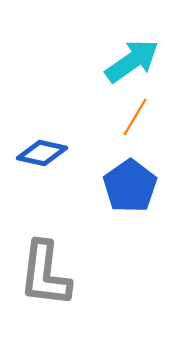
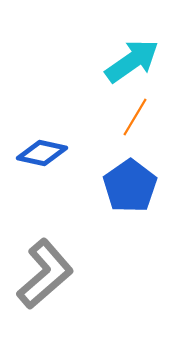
gray L-shape: rotated 138 degrees counterclockwise
